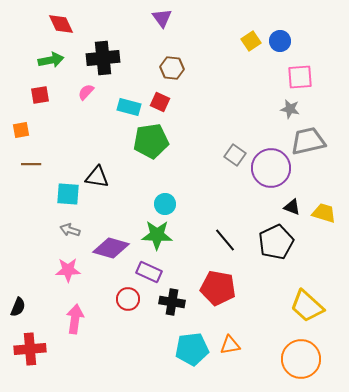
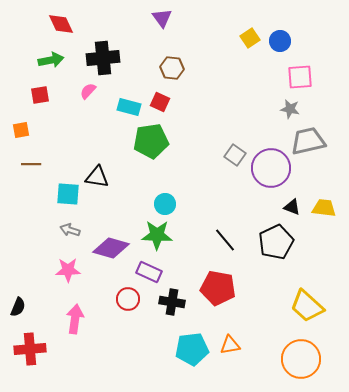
yellow square at (251, 41): moved 1 px left, 3 px up
pink semicircle at (86, 92): moved 2 px right, 1 px up
yellow trapezoid at (324, 213): moved 5 px up; rotated 10 degrees counterclockwise
